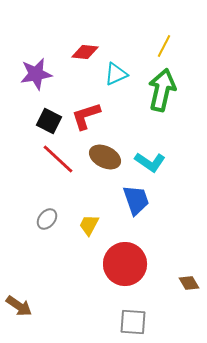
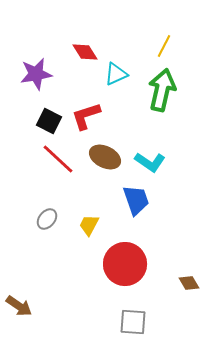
red diamond: rotated 52 degrees clockwise
